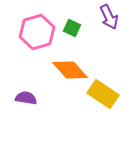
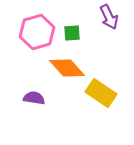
green square: moved 5 px down; rotated 30 degrees counterclockwise
orange diamond: moved 3 px left, 2 px up
yellow rectangle: moved 2 px left, 1 px up
purple semicircle: moved 8 px right
